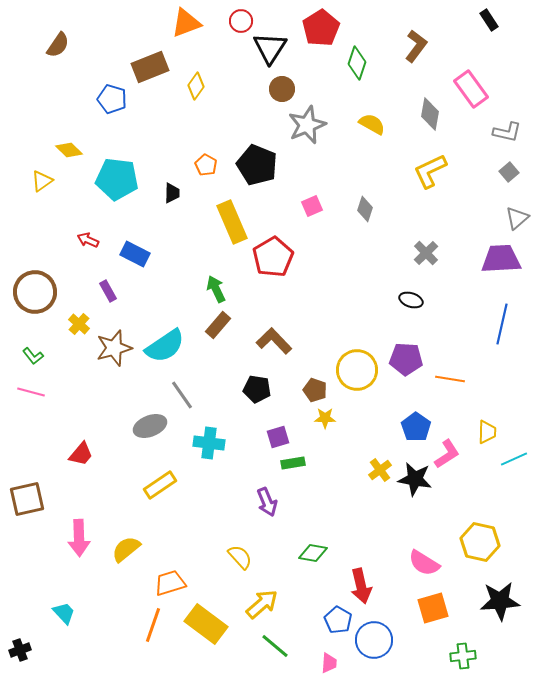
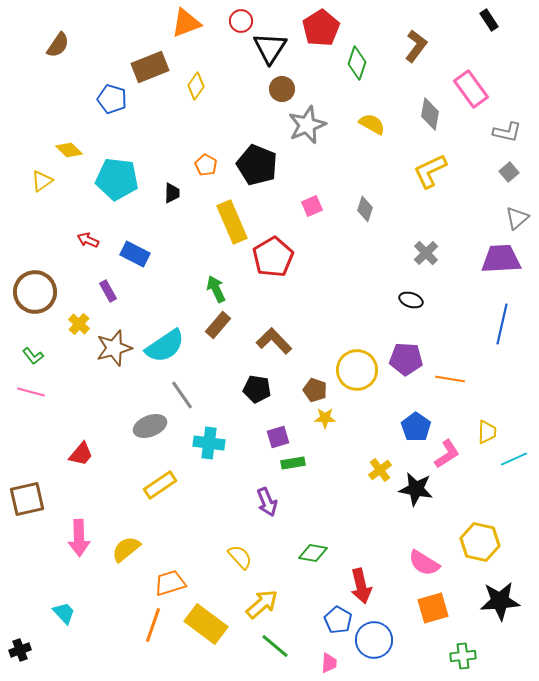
black star at (415, 479): moved 1 px right, 10 px down
